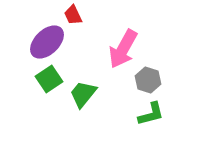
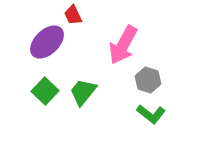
pink arrow: moved 4 px up
green square: moved 4 px left, 12 px down; rotated 12 degrees counterclockwise
green trapezoid: moved 2 px up
green L-shape: rotated 52 degrees clockwise
